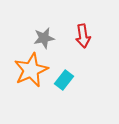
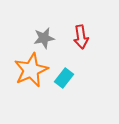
red arrow: moved 2 px left, 1 px down
cyan rectangle: moved 2 px up
